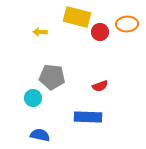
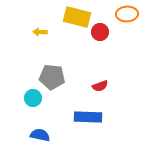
orange ellipse: moved 10 px up
